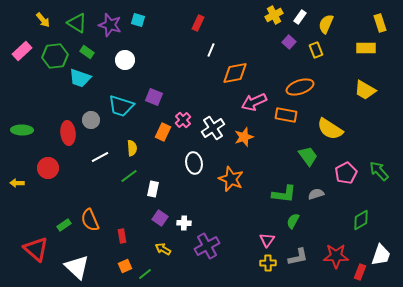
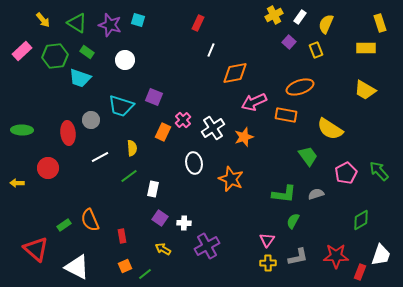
white triangle at (77, 267): rotated 16 degrees counterclockwise
